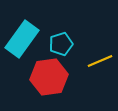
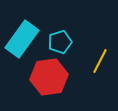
cyan pentagon: moved 1 px left, 2 px up
yellow line: rotated 40 degrees counterclockwise
